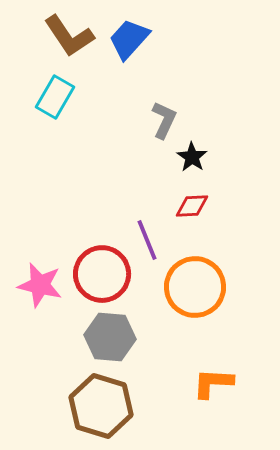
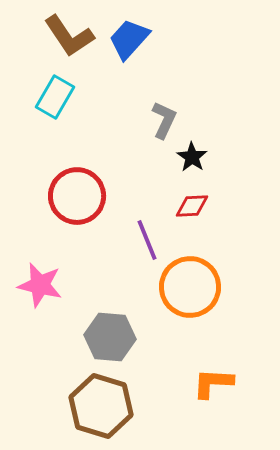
red circle: moved 25 px left, 78 px up
orange circle: moved 5 px left
